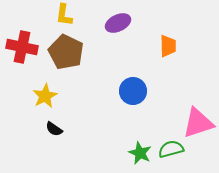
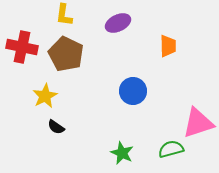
brown pentagon: moved 2 px down
black semicircle: moved 2 px right, 2 px up
green star: moved 18 px left
